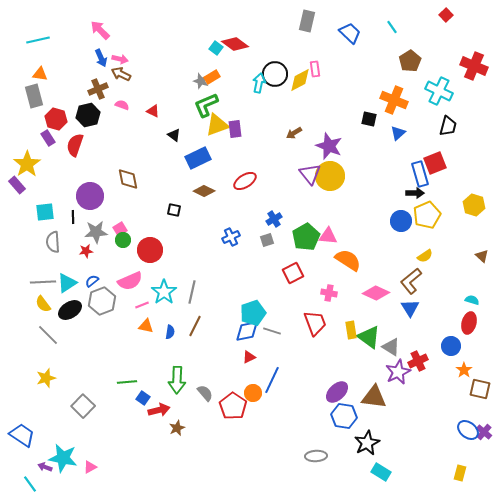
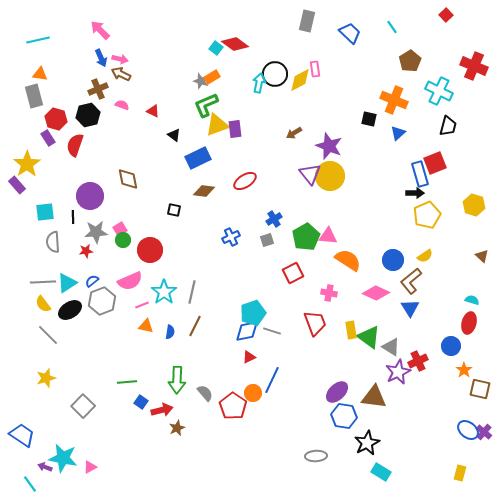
brown diamond at (204, 191): rotated 20 degrees counterclockwise
blue circle at (401, 221): moved 8 px left, 39 px down
blue square at (143, 398): moved 2 px left, 4 px down
red arrow at (159, 410): moved 3 px right
